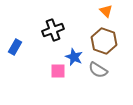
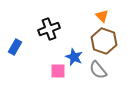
orange triangle: moved 4 px left, 5 px down
black cross: moved 4 px left, 1 px up
gray semicircle: rotated 18 degrees clockwise
